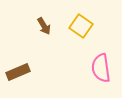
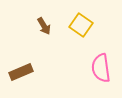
yellow square: moved 1 px up
brown rectangle: moved 3 px right
